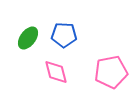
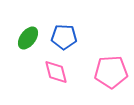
blue pentagon: moved 2 px down
pink pentagon: rotated 8 degrees clockwise
